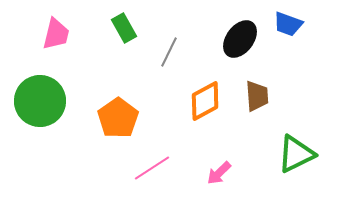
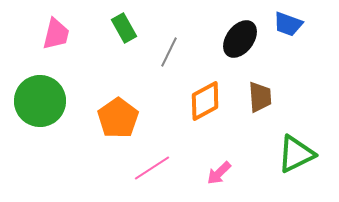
brown trapezoid: moved 3 px right, 1 px down
